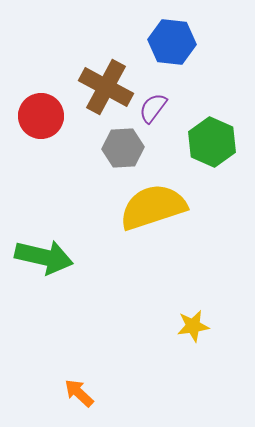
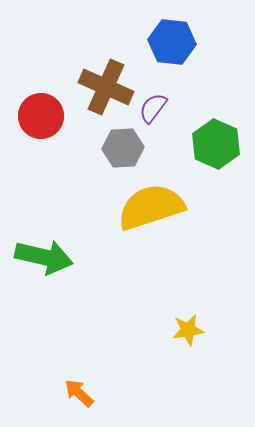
brown cross: rotated 4 degrees counterclockwise
green hexagon: moved 4 px right, 2 px down
yellow semicircle: moved 2 px left
yellow star: moved 5 px left, 4 px down
